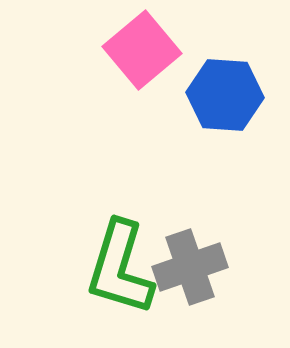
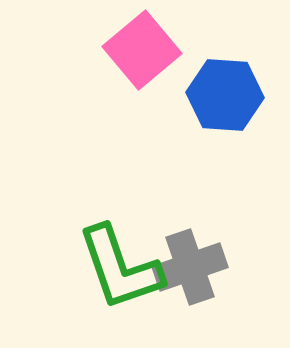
green L-shape: rotated 36 degrees counterclockwise
